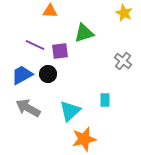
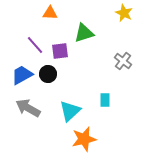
orange triangle: moved 2 px down
purple line: rotated 24 degrees clockwise
